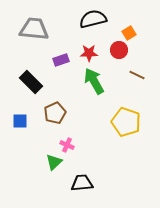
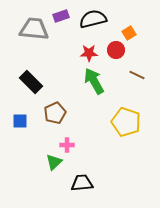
red circle: moved 3 px left
purple rectangle: moved 44 px up
pink cross: rotated 24 degrees counterclockwise
